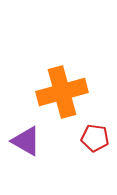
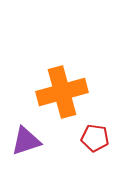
purple triangle: rotated 48 degrees counterclockwise
